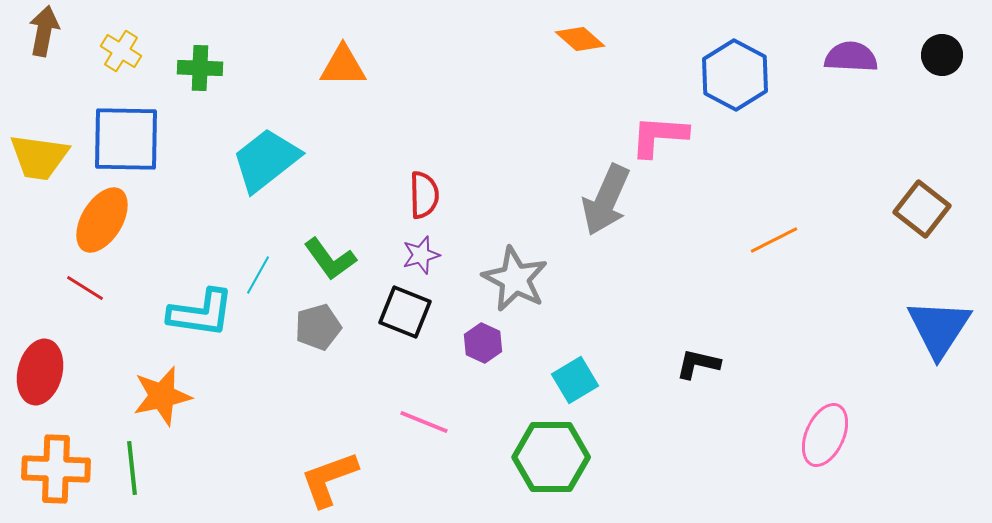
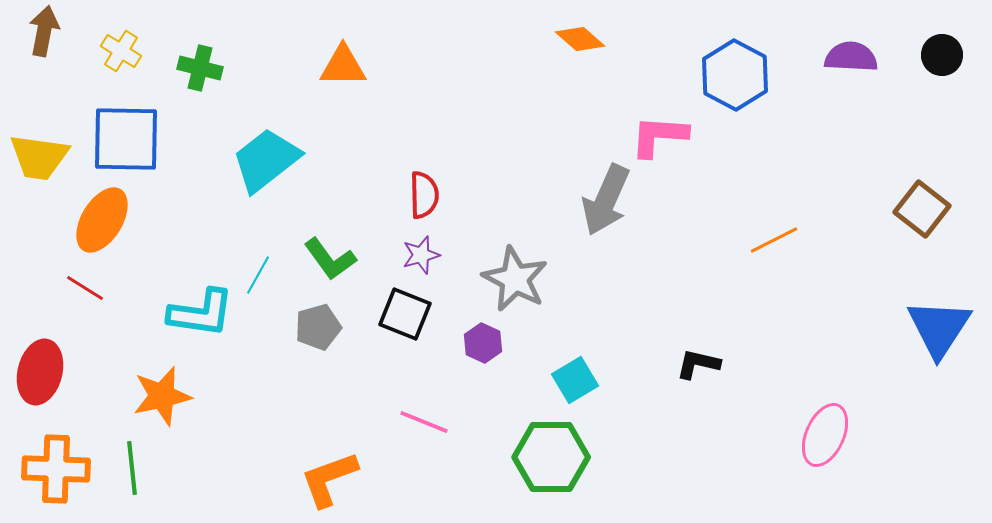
green cross: rotated 12 degrees clockwise
black square: moved 2 px down
